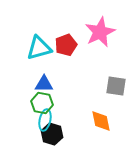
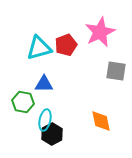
gray square: moved 15 px up
green hexagon: moved 19 px left, 1 px up
black hexagon: rotated 15 degrees clockwise
